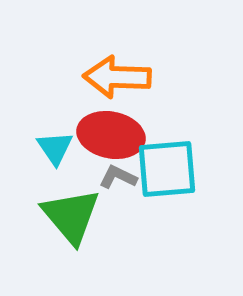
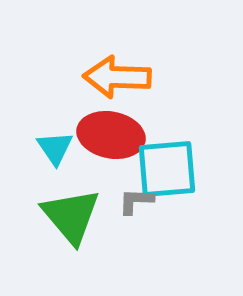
gray L-shape: moved 18 px right, 24 px down; rotated 24 degrees counterclockwise
